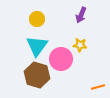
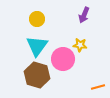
purple arrow: moved 3 px right
pink circle: moved 2 px right
